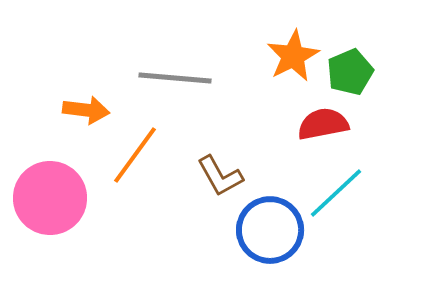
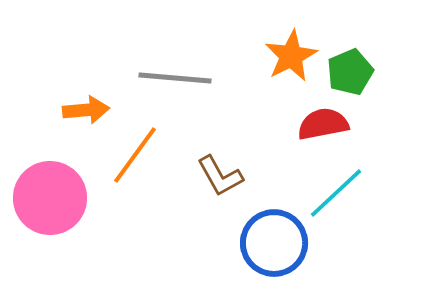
orange star: moved 2 px left
orange arrow: rotated 12 degrees counterclockwise
blue circle: moved 4 px right, 13 px down
